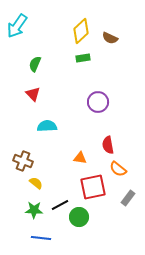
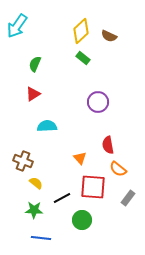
brown semicircle: moved 1 px left, 2 px up
green rectangle: rotated 48 degrees clockwise
red triangle: rotated 42 degrees clockwise
orange triangle: rotated 40 degrees clockwise
red square: rotated 16 degrees clockwise
black line: moved 2 px right, 7 px up
green circle: moved 3 px right, 3 px down
